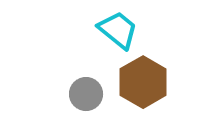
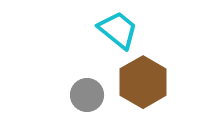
gray circle: moved 1 px right, 1 px down
